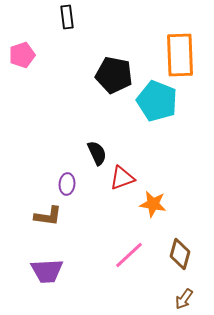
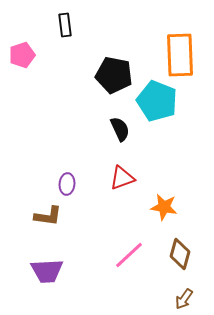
black rectangle: moved 2 px left, 8 px down
black semicircle: moved 23 px right, 24 px up
orange star: moved 11 px right, 3 px down
